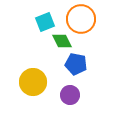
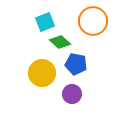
orange circle: moved 12 px right, 2 px down
green diamond: moved 2 px left, 1 px down; rotated 20 degrees counterclockwise
yellow circle: moved 9 px right, 9 px up
purple circle: moved 2 px right, 1 px up
